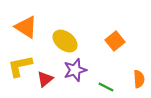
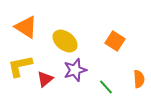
orange square: rotated 18 degrees counterclockwise
green line: rotated 21 degrees clockwise
